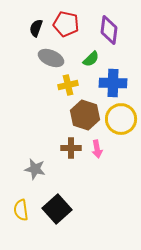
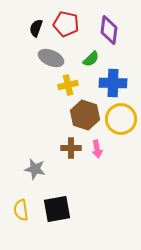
black square: rotated 32 degrees clockwise
